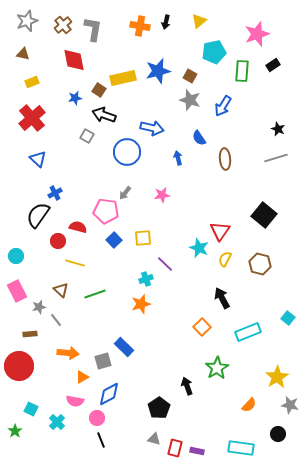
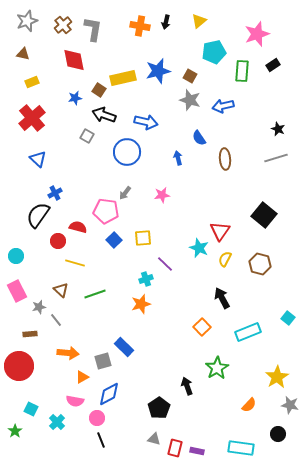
blue arrow at (223, 106): rotated 45 degrees clockwise
blue arrow at (152, 128): moved 6 px left, 6 px up
